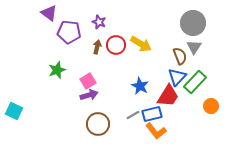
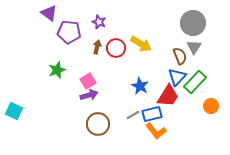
red circle: moved 3 px down
